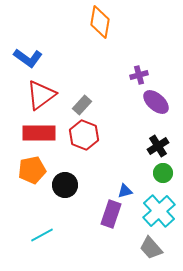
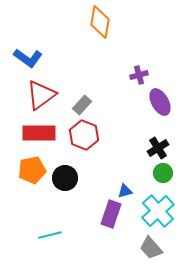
purple ellipse: moved 4 px right; rotated 20 degrees clockwise
black cross: moved 2 px down
black circle: moved 7 px up
cyan cross: moved 1 px left
cyan line: moved 8 px right; rotated 15 degrees clockwise
